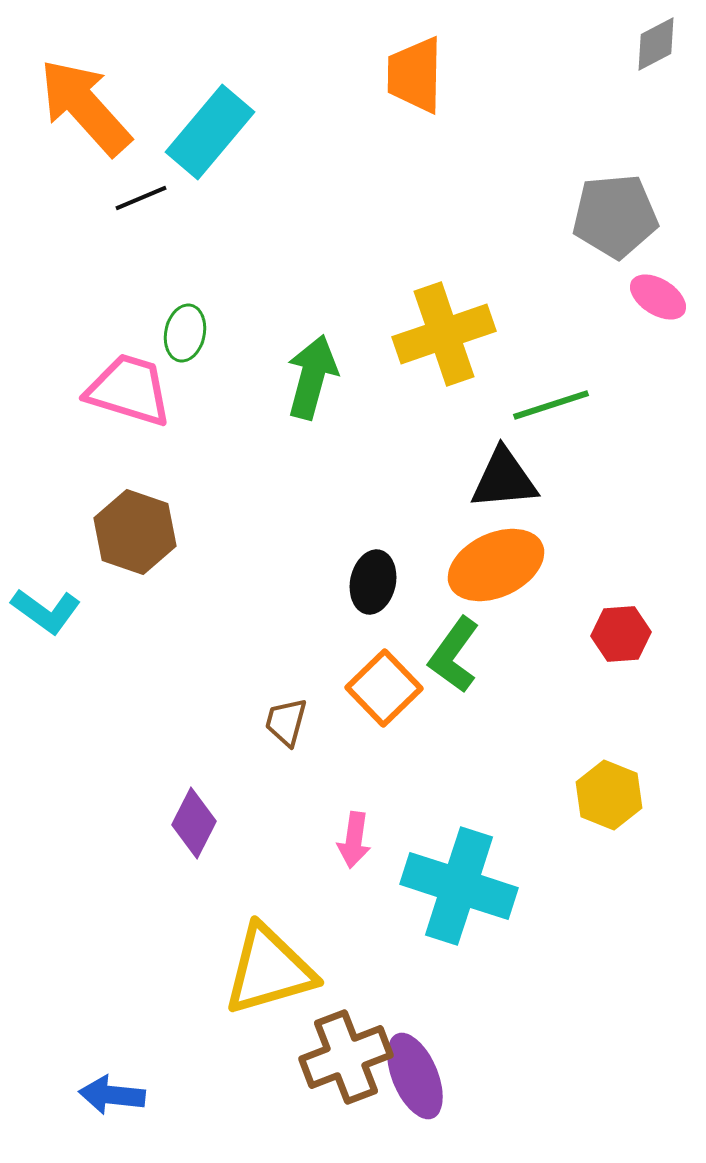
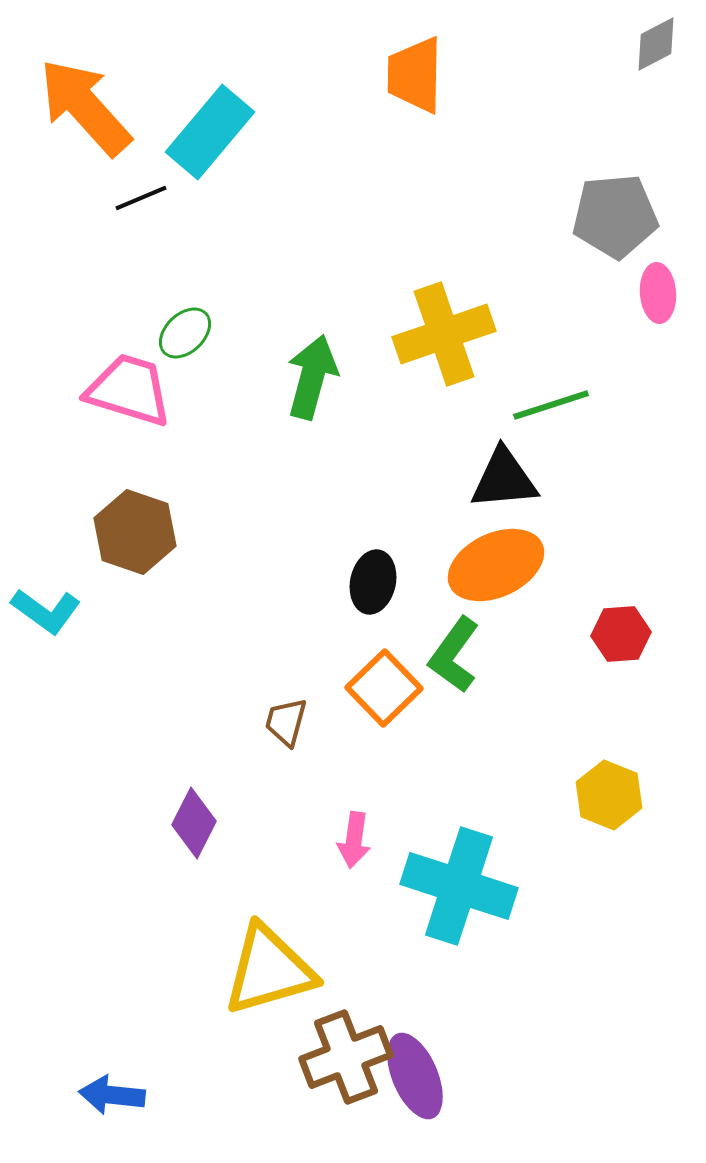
pink ellipse: moved 4 px up; rotated 54 degrees clockwise
green ellipse: rotated 34 degrees clockwise
